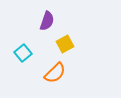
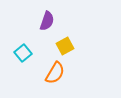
yellow square: moved 2 px down
orange semicircle: rotated 15 degrees counterclockwise
